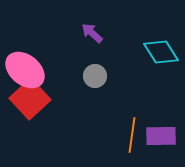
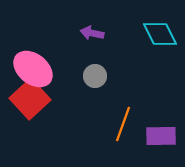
purple arrow: rotated 30 degrees counterclockwise
cyan diamond: moved 1 px left, 18 px up; rotated 6 degrees clockwise
pink ellipse: moved 8 px right, 1 px up
orange line: moved 9 px left, 11 px up; rotated 12 degrees clockwise
